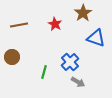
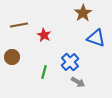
red star: moved 11 px left, 11 px down
